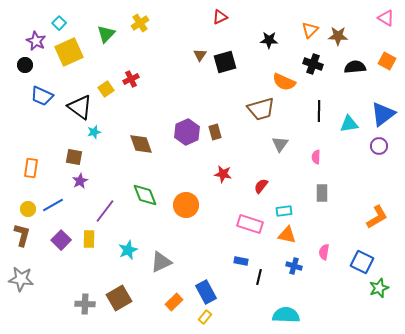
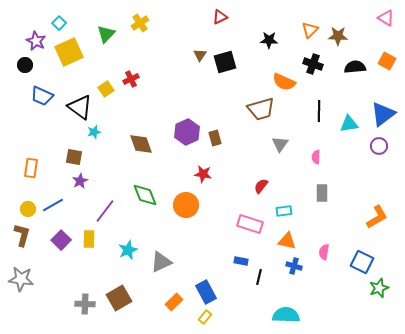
brown rectangle at (215, 132): moved 6 px down
red star at (223, 174): moved 20 px left
orange triangle at (287, 235): moved 6 px down
